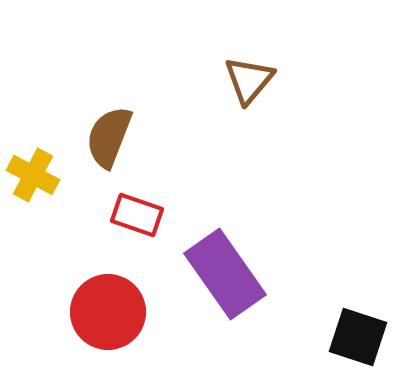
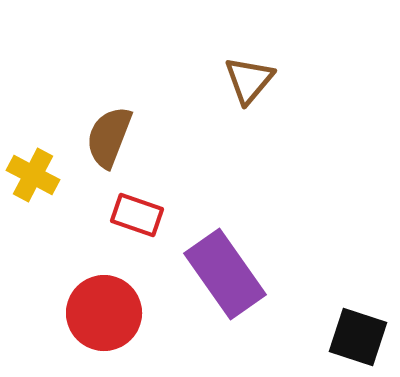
red circle: moved 4 px left, 1 px down
